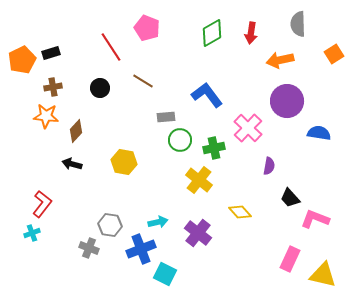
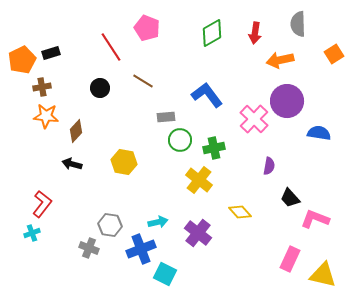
red arrow: moved 4 px right
brown cross: moved 11 px left
pink cross: moved 6 px right, 9 px up
